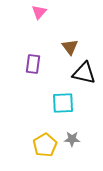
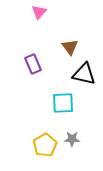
purple rectangle: rotated 30 degrees counterclockwise
black triangle: moved 1 px down
